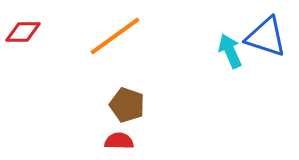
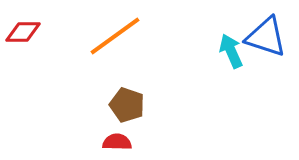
cyan arrow: moved 1 px right
red semicircle: moved 2 px left, 1 px down
